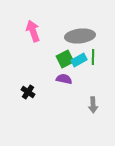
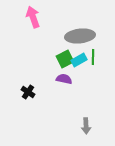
pink arrow: moved 14 px up
gray arrow: moved 7 px left, 21 px down
